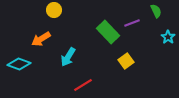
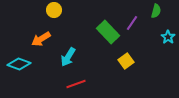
green semicircle: rotated 40 degrees clockwise
purple line: rotated 35 degrees counterclockwise
red line: moved 7 px left, 1 px up; rotated 12 degrees clockwise
